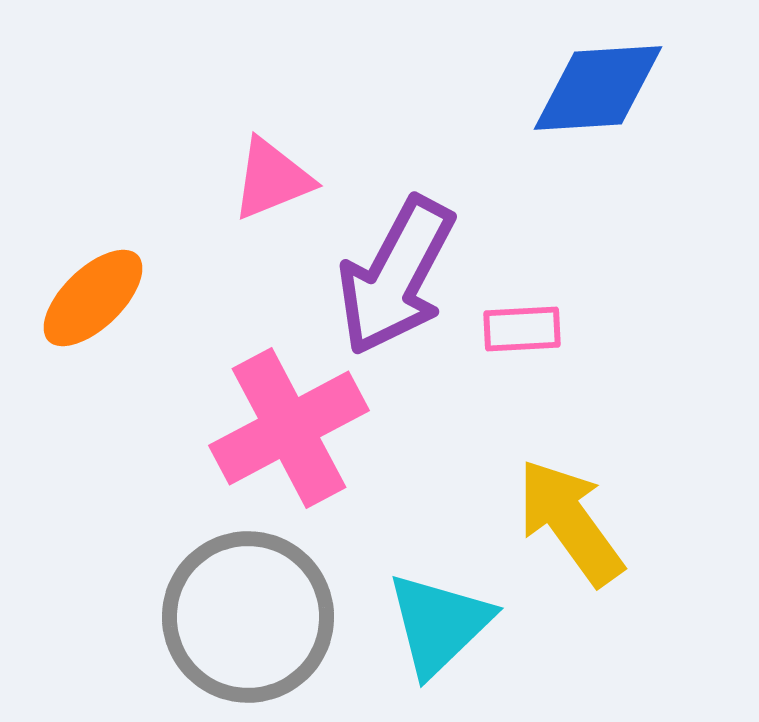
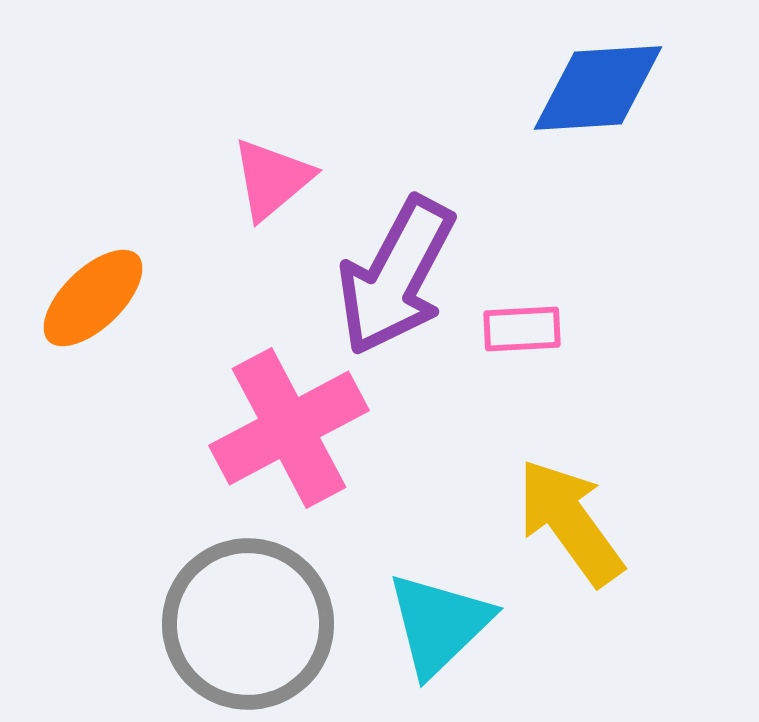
pink triangle: rotated 18 degrees counterclockwise
gray circle: moved 7 px down
